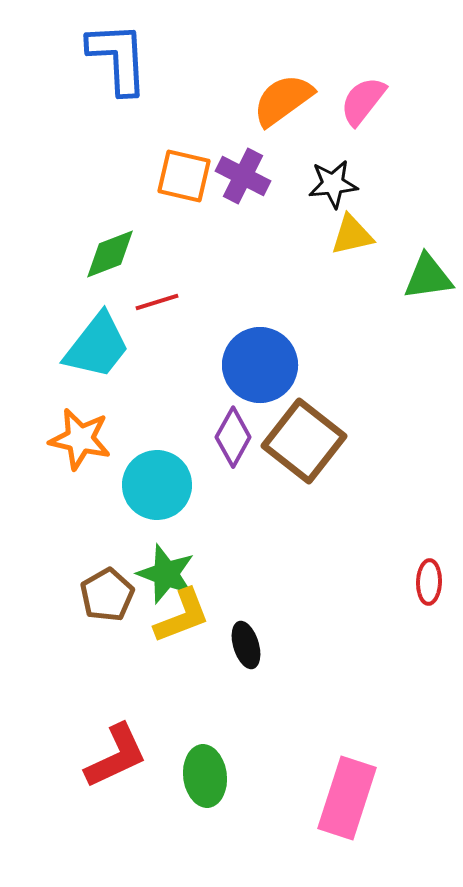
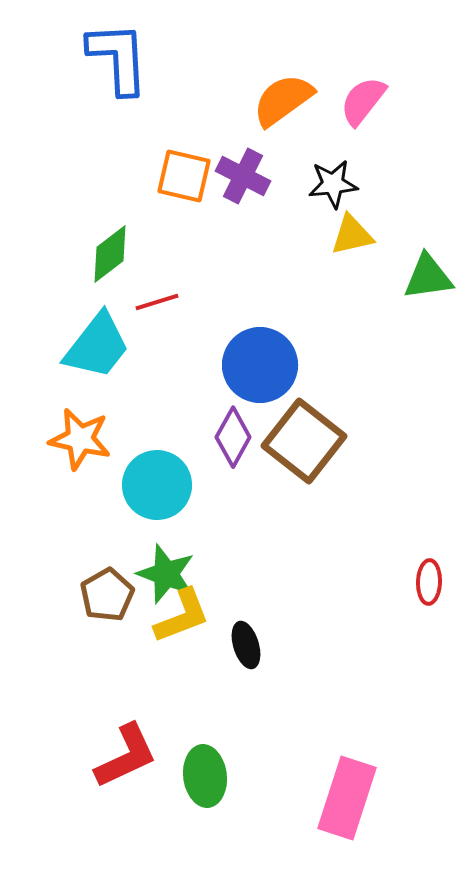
green diamond: rotated 16 degrees counterclockwise
red L-shape: moved 10 px right
